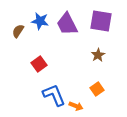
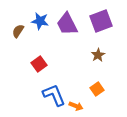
purple square: rotated 30 degrees counterclockwise
